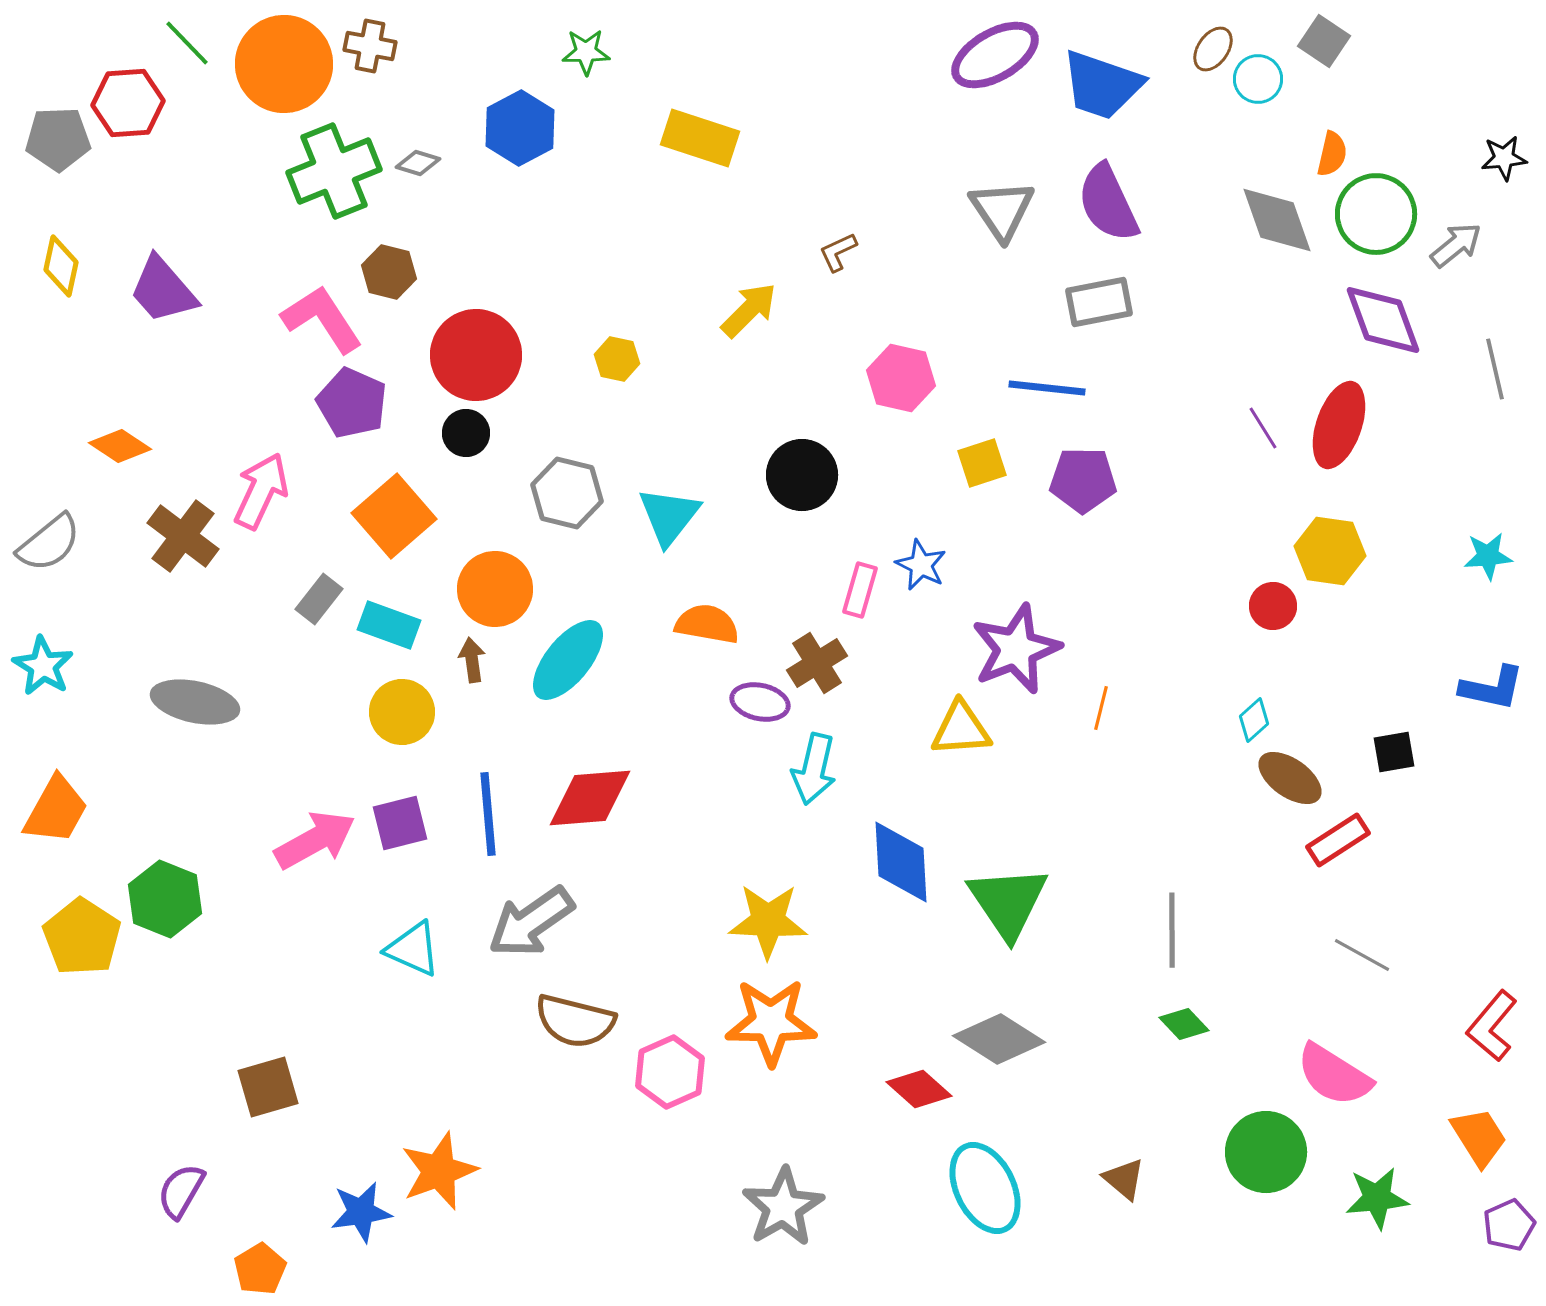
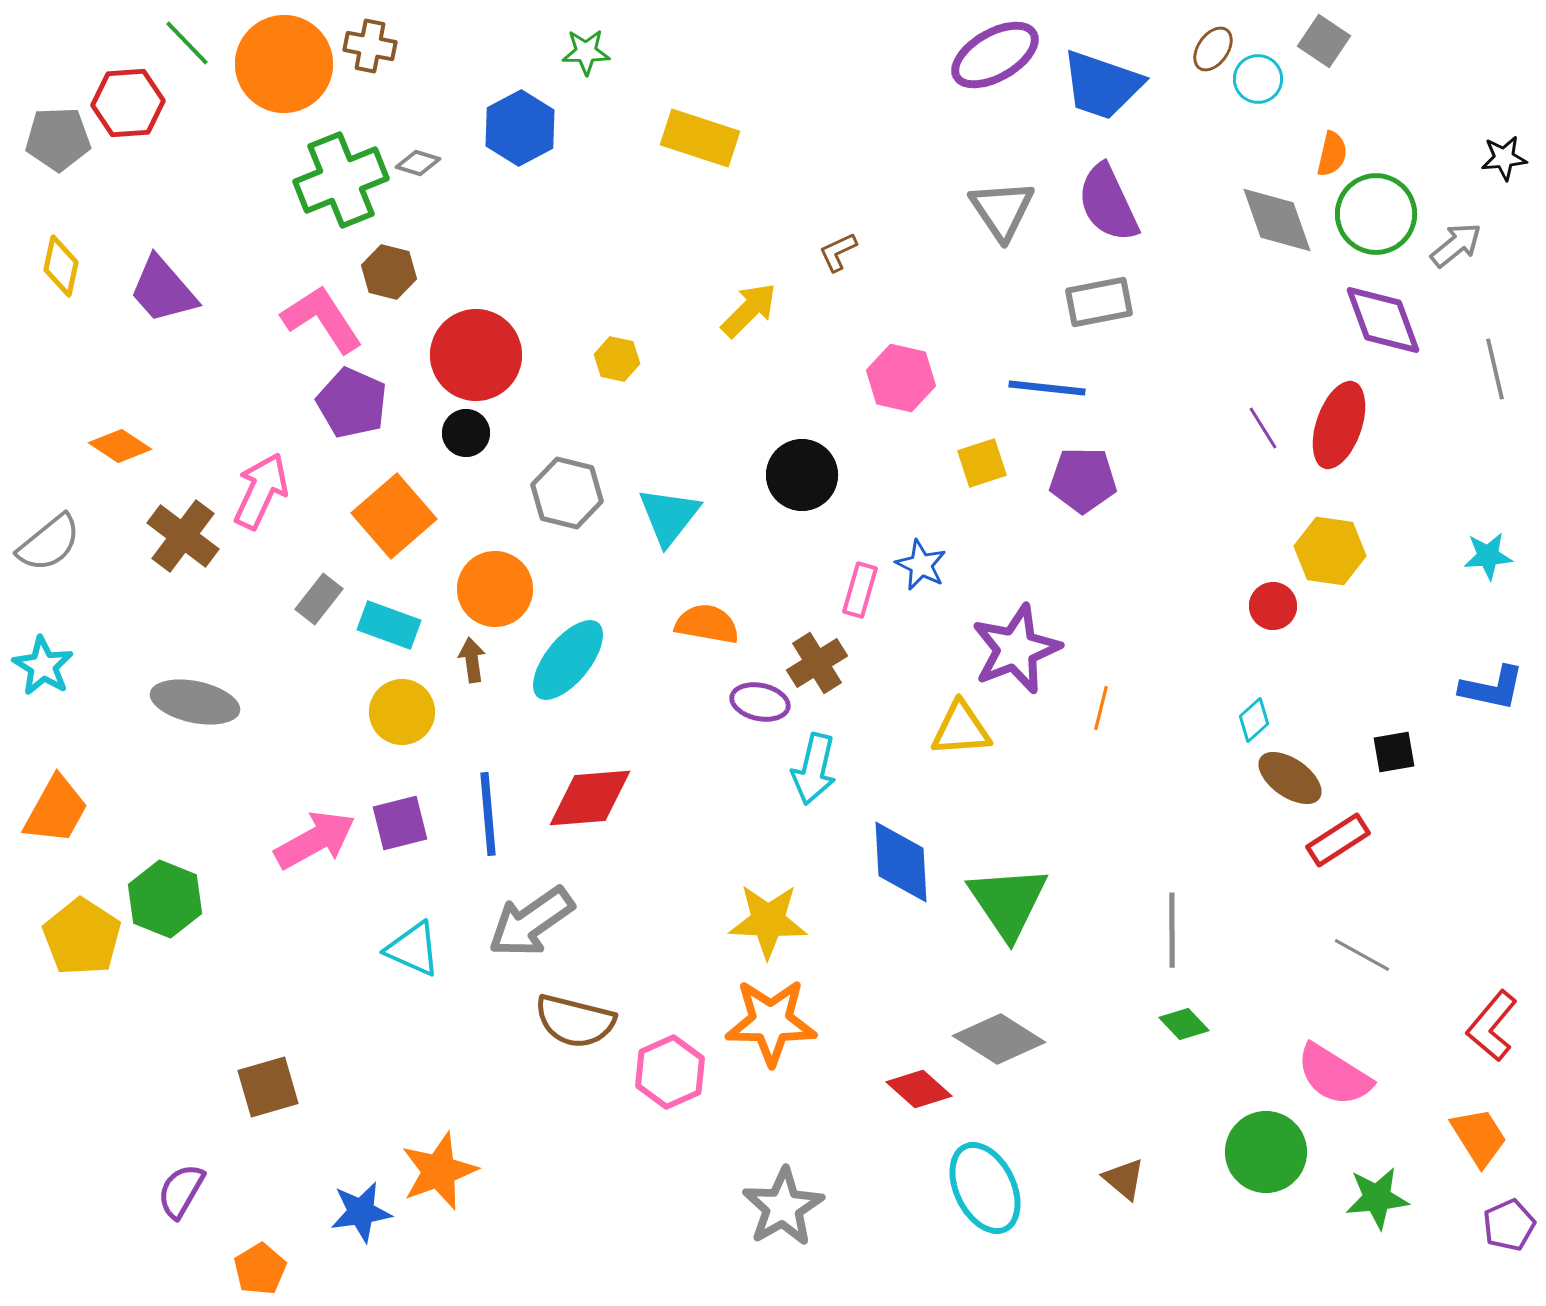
green cross at (334, 171): moved 7 px right, 9 px down
